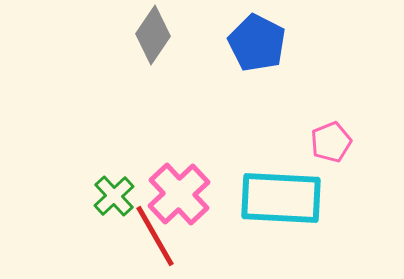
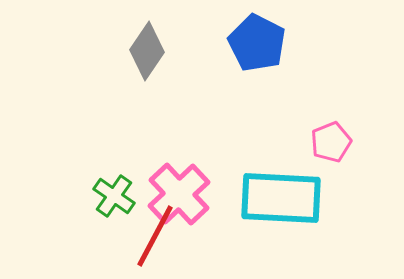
gray diamond: moved 6 px left, 16 px down
green cross: rotated 12 degrees counterclockwise
red line: rotated 58 degrees clockwise
